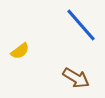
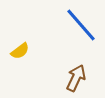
brown arrow: rotated 96 degrees counterclockwise
